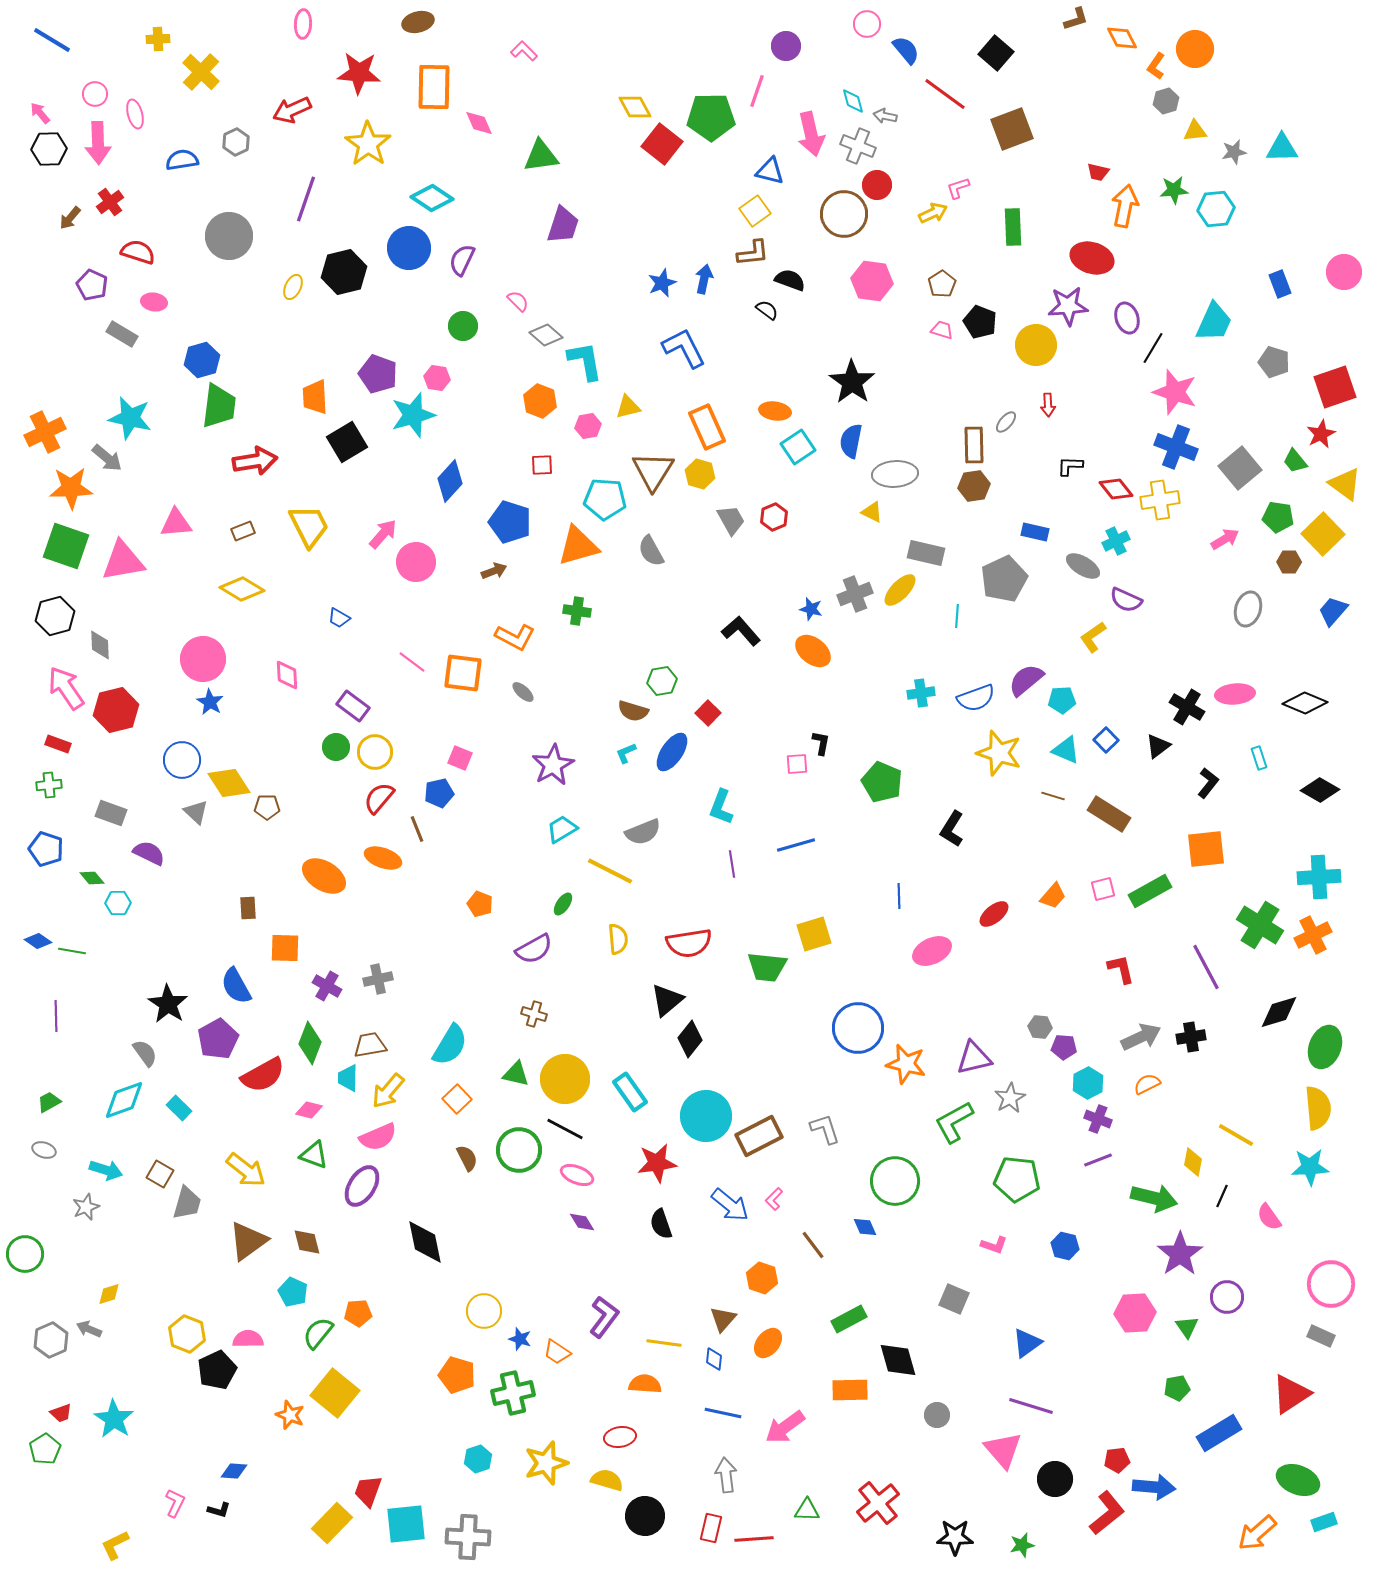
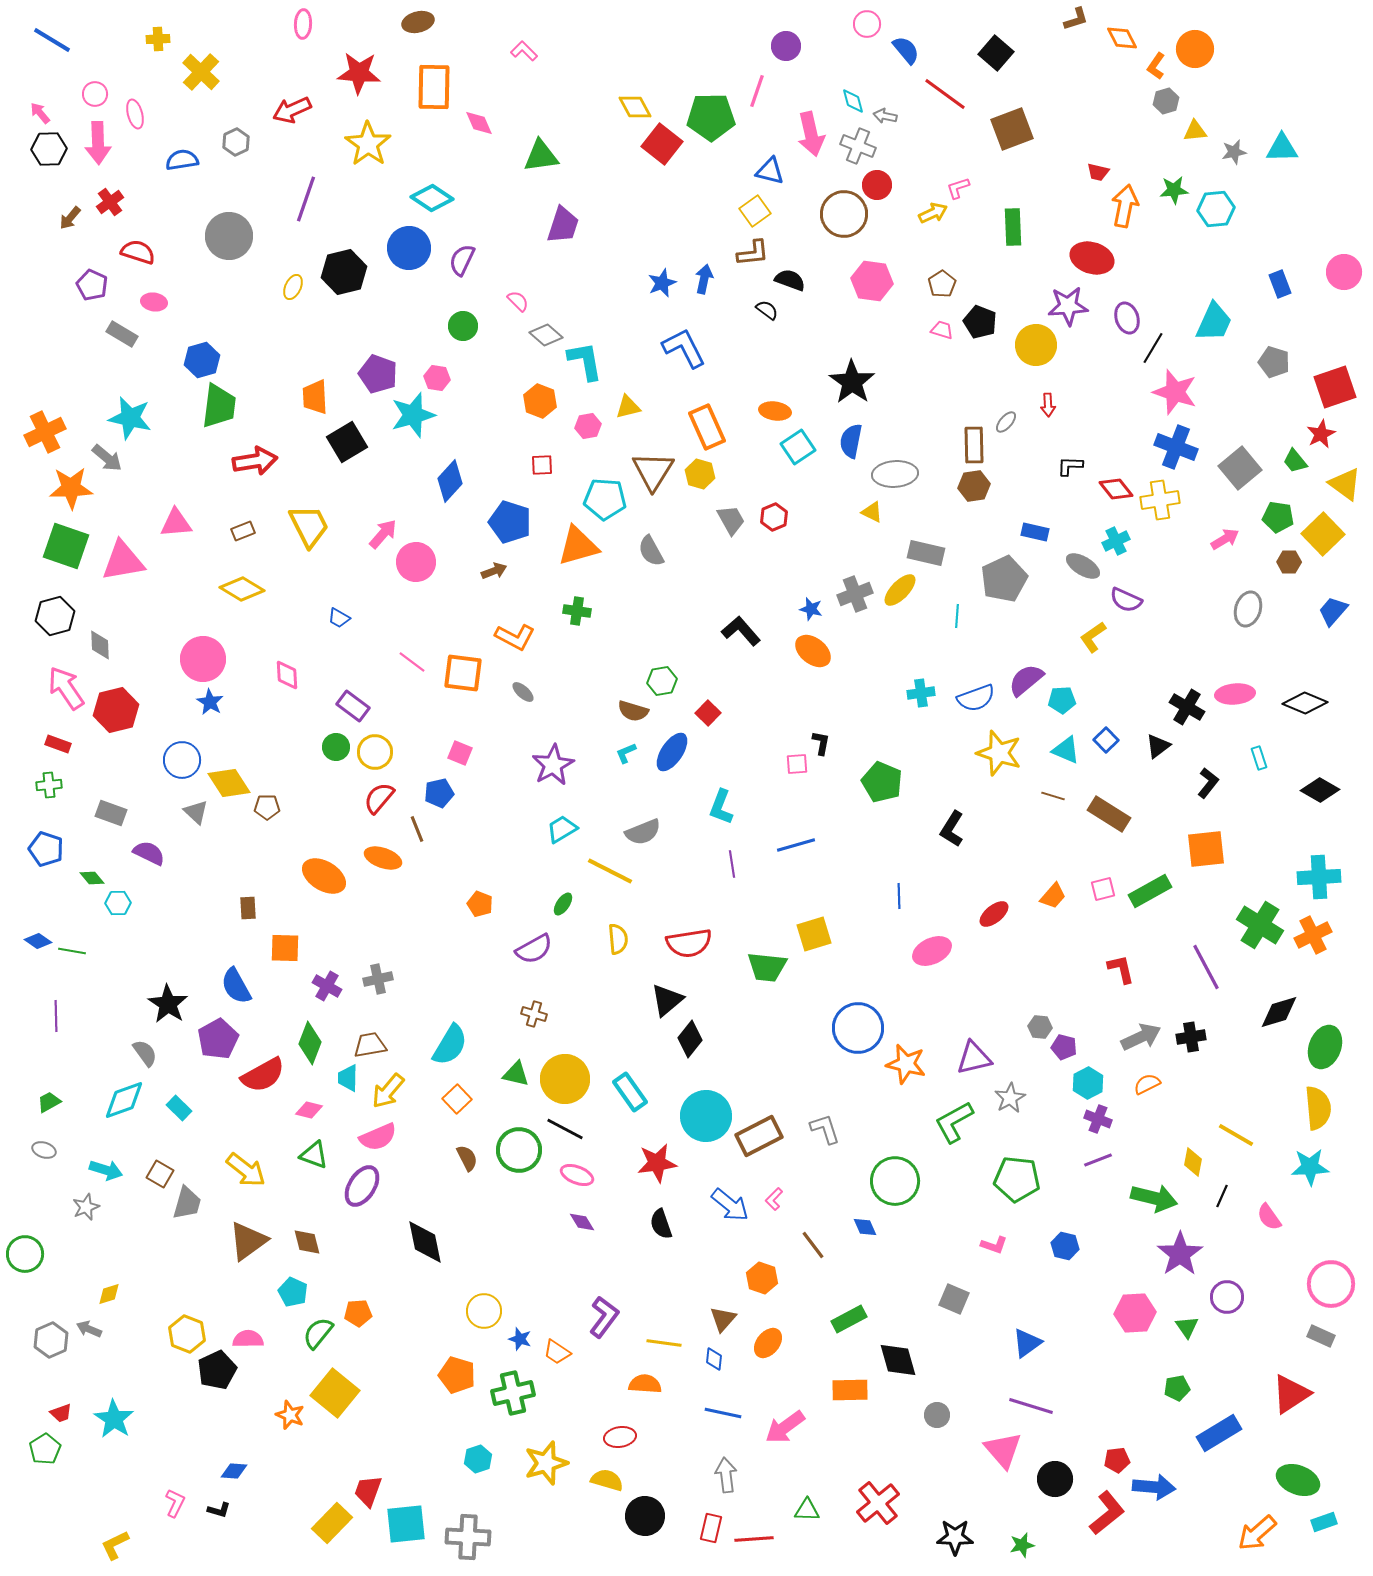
pink square at (460, 758): moved 5 px up
purple pentagon at (1064, 1047): rotated 10 degrees clockwise
